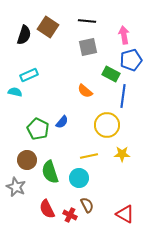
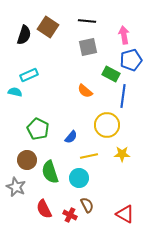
blue semicircle: moved 9 px right, 15 px down
red semicircle: moved 3 px left
